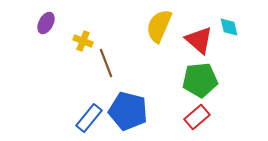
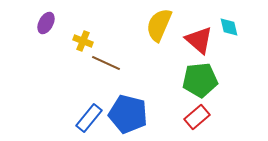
yellow semicircle: moved 1 px up
brown line: rotated 44 degrees counterclockwise
blue pentagon: moved 3 px down
